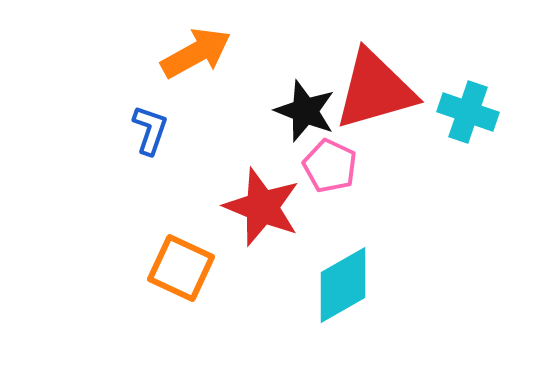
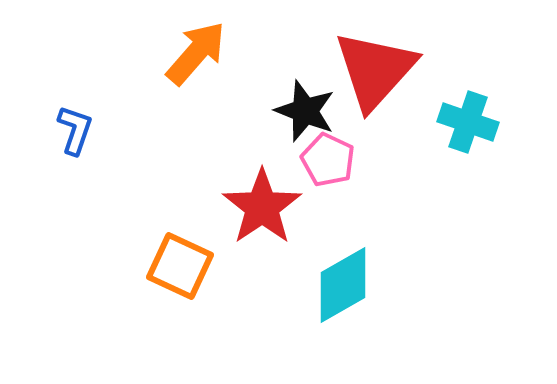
orange arrow: rotated 20 degrees counterclockwise
red triangle: moved 20 px up; rotated 32 degrees counterclockwise
cyan cross: moved 10 px down
blue L-shape: moved 75 px left
pink pentagon: moved 2 px left, 6 px up
red star: rotated 16 degrees clockwise
orange square: moved 1 px left, 2 px up
